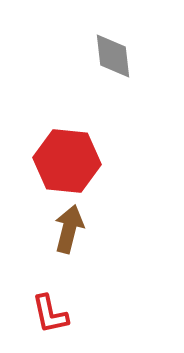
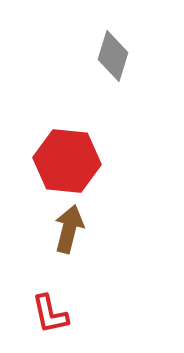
gray diamond: rotated 24 degrees clockwise
